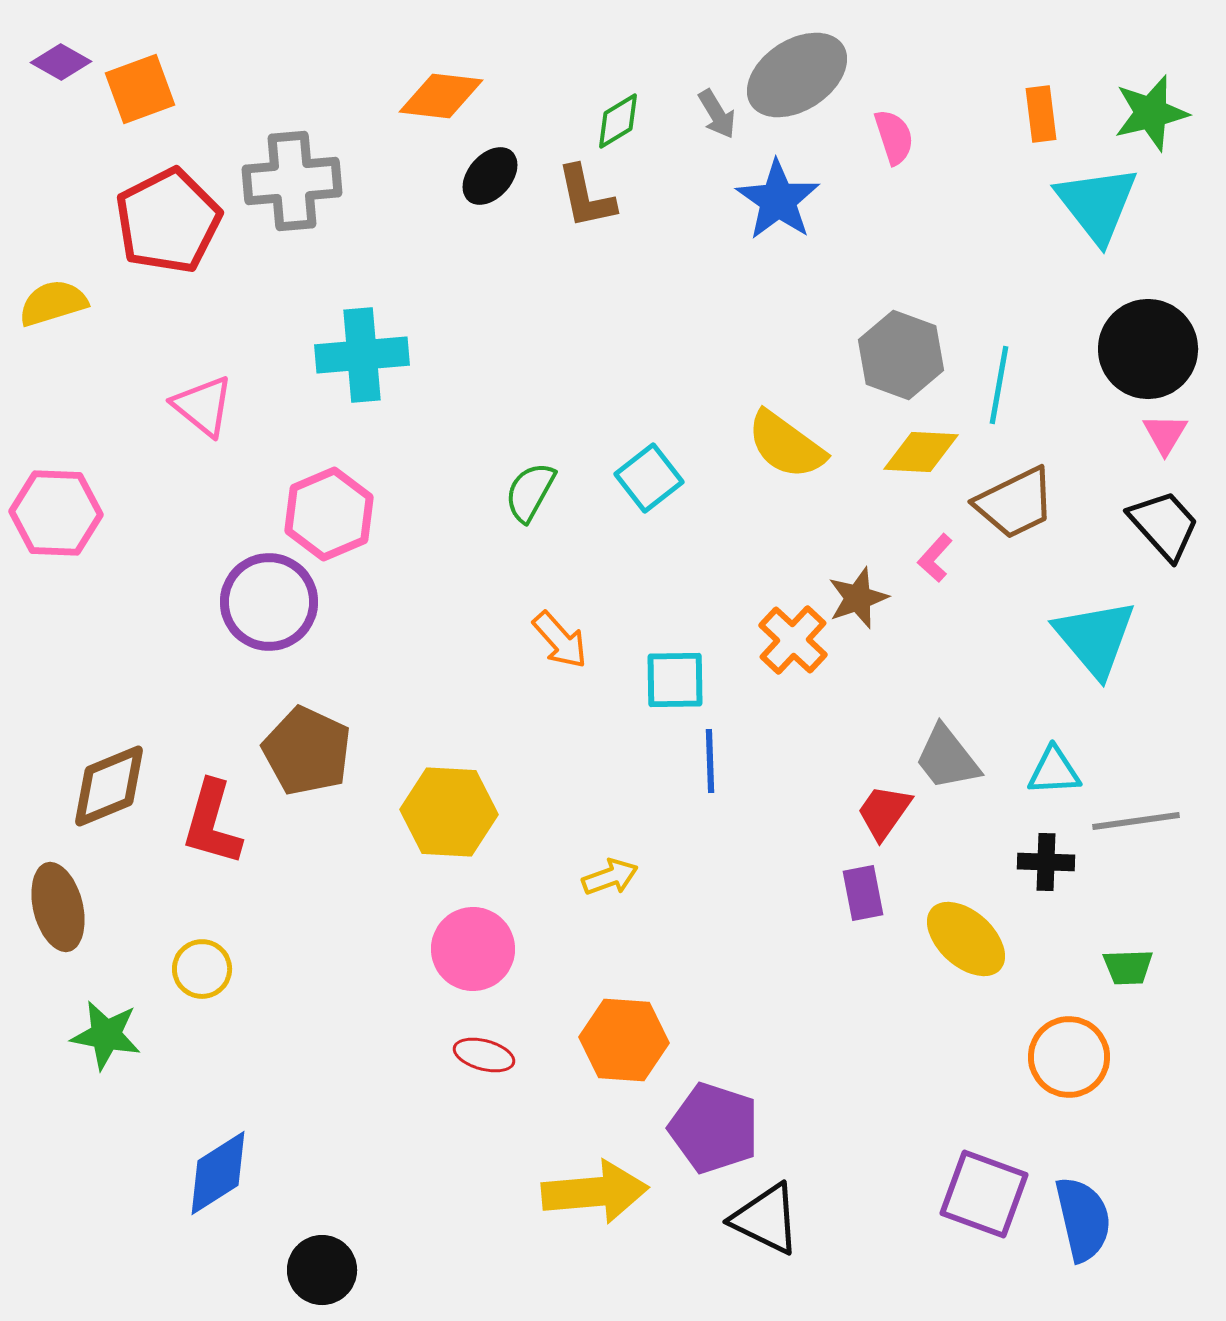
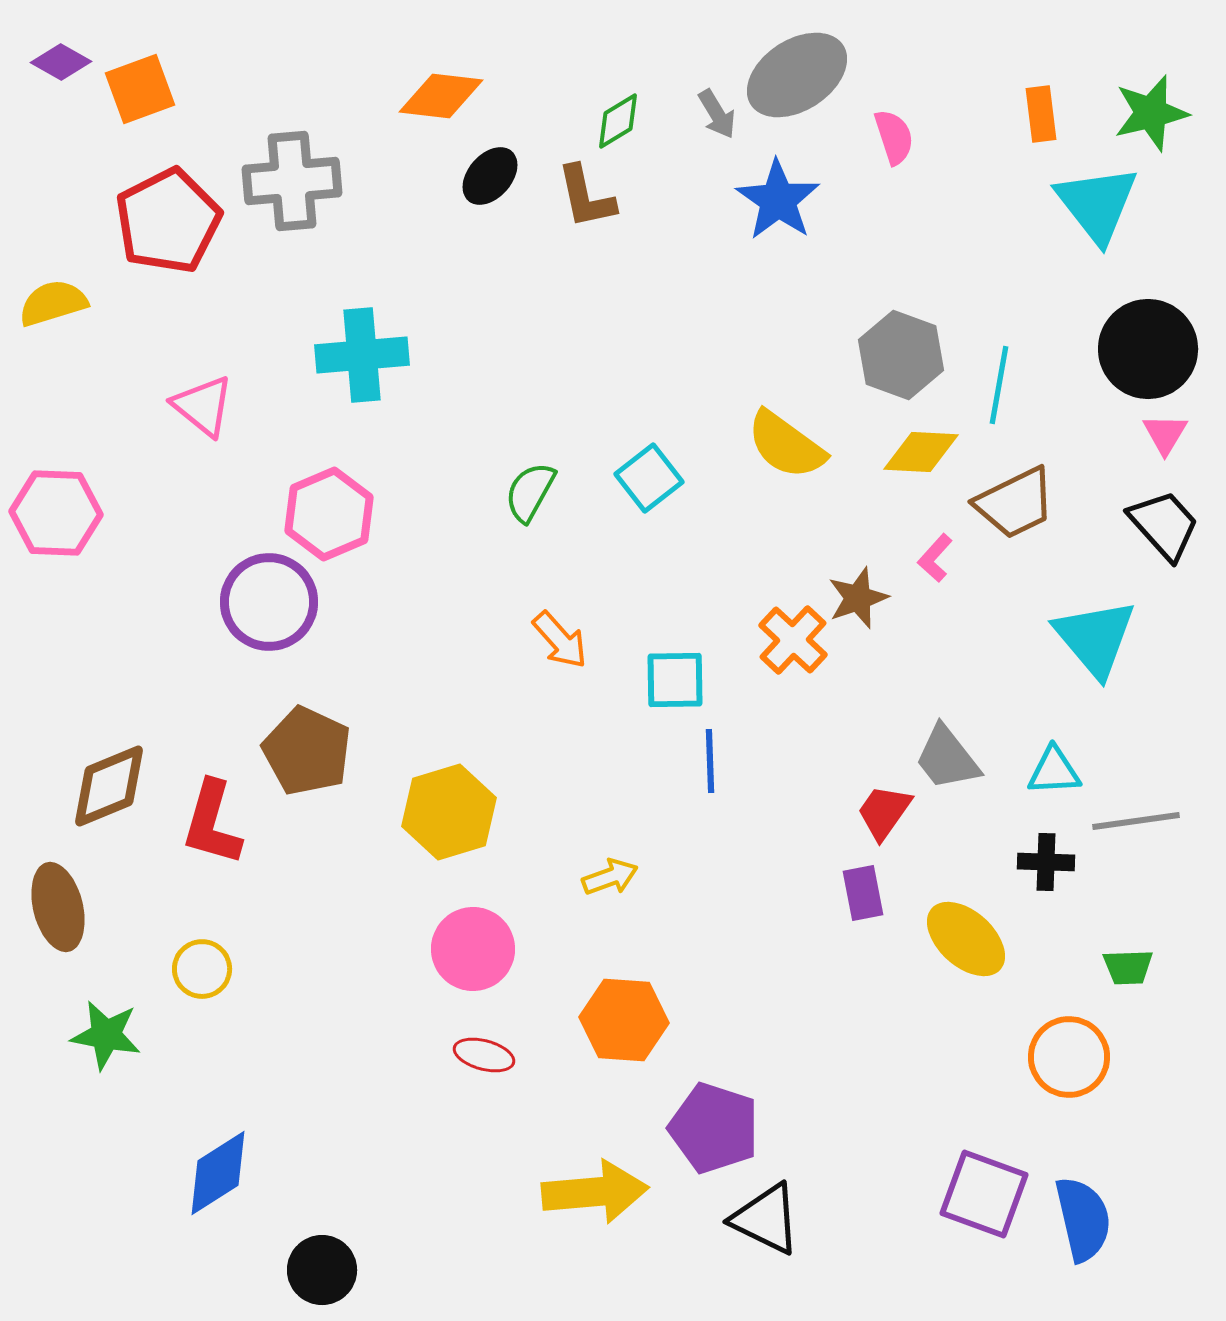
yellow hexagon at (449, 812): rotated 20 degrees counterclockwise
orange hexagon at (624, 1040): moved 20 px up
